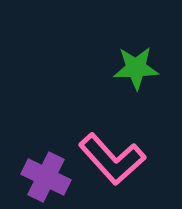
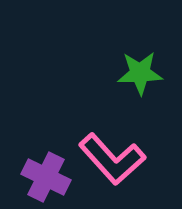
green star: moved 4 px right, 5 px down
